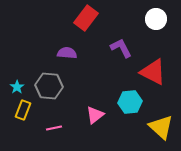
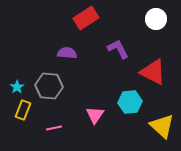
red rectangle: rotated 20 degrees clockwise
purple L-shape: moved 3 px left, 1 px down
pink triangle: rotated 18 degrees counterclockwise
yellow triangle: moved 1 px right, 1 px up
